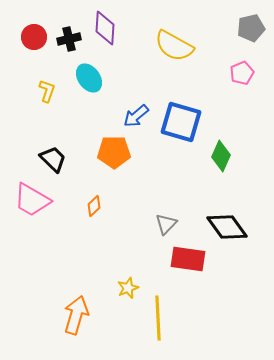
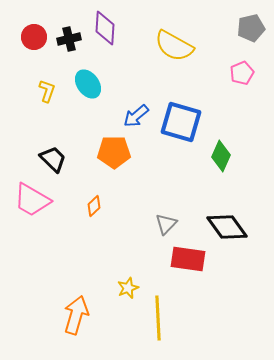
cyan ellipse: moved 1 px left, 6 px down
